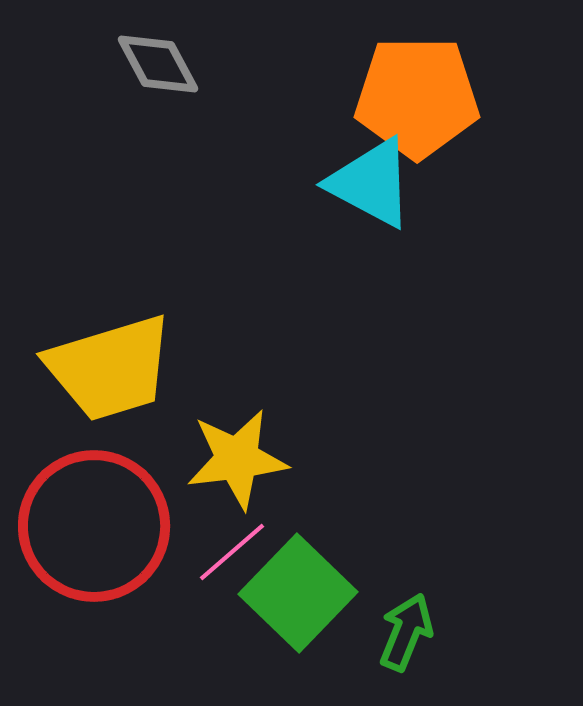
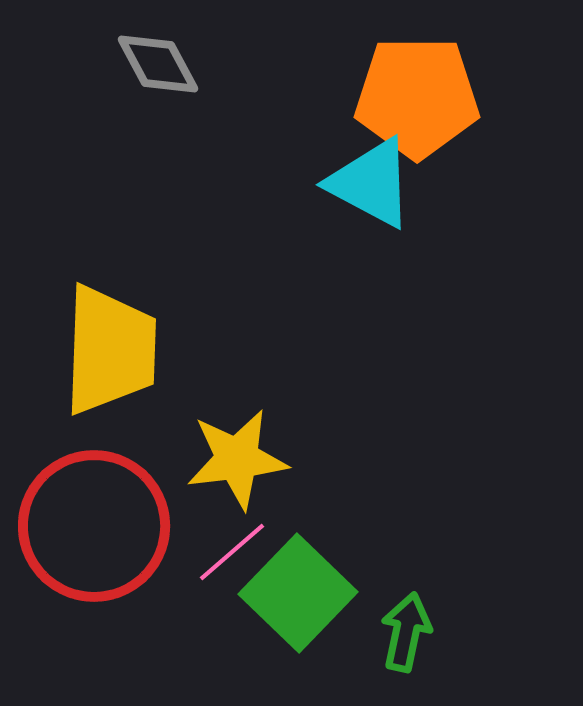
yellow trapezoid: moved 18 px up; rotated 71 degrees counterclockwise
green arrow: rotated 10 degrees counterclockwise
